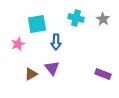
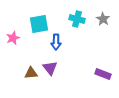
cyan cross: moved 1 px right, 1 px down
cyan square: moved 2 px right
pink star: moved 5 px left, 6 px up
purple triangle: moved 2 px left
brown triangle: moved 1 px up; rotated 24 degrees clockwise
